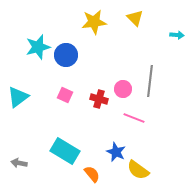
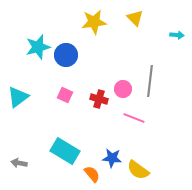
blue star: moved 4 px left, 6 px down; rotated 18 degrees counterclockwise
